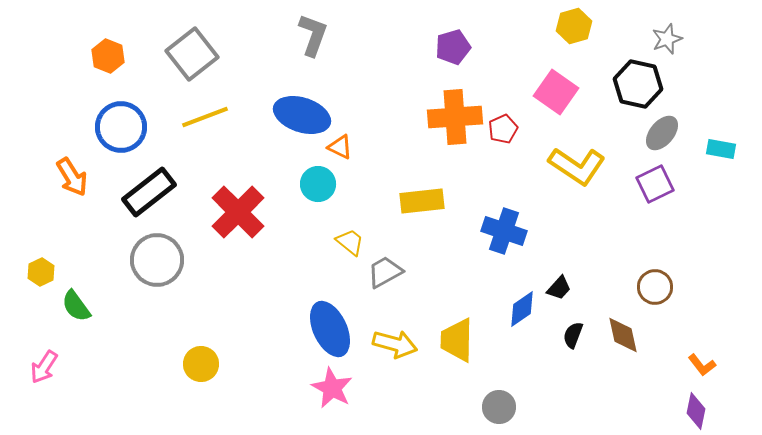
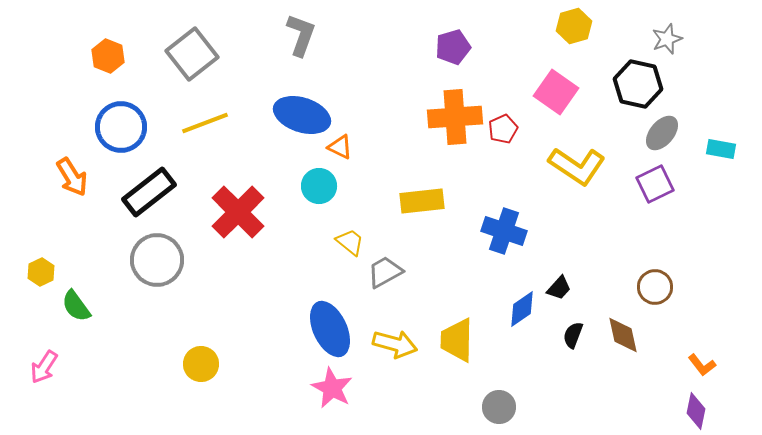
gray L-shape at (313, 35): moved 12 px left
yellow line at (205, 117): moved 6 px down
cyan circle at (318, 184): moved 1 px right, 2 px down
